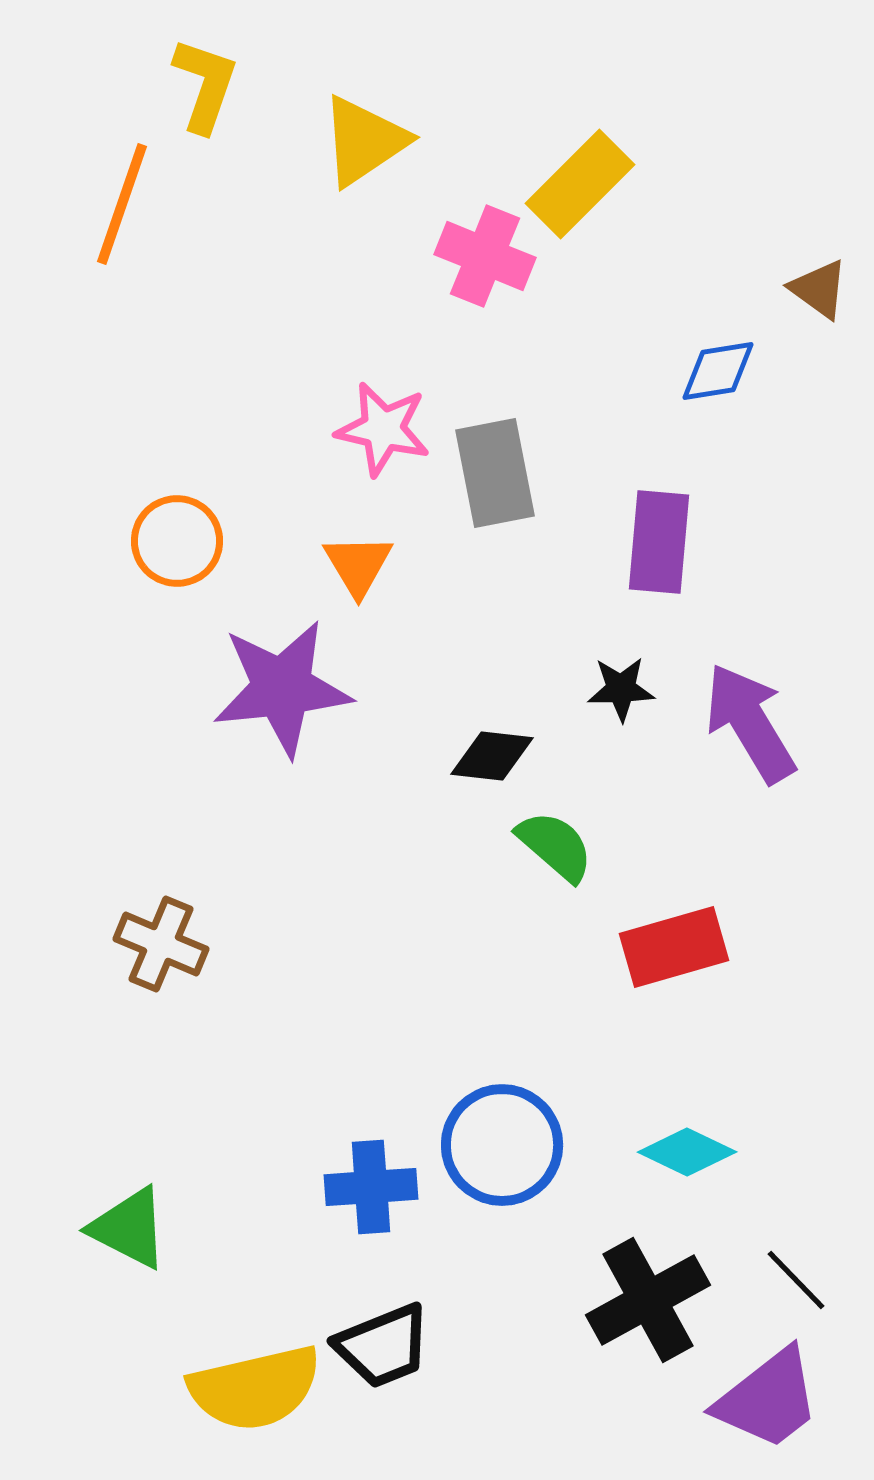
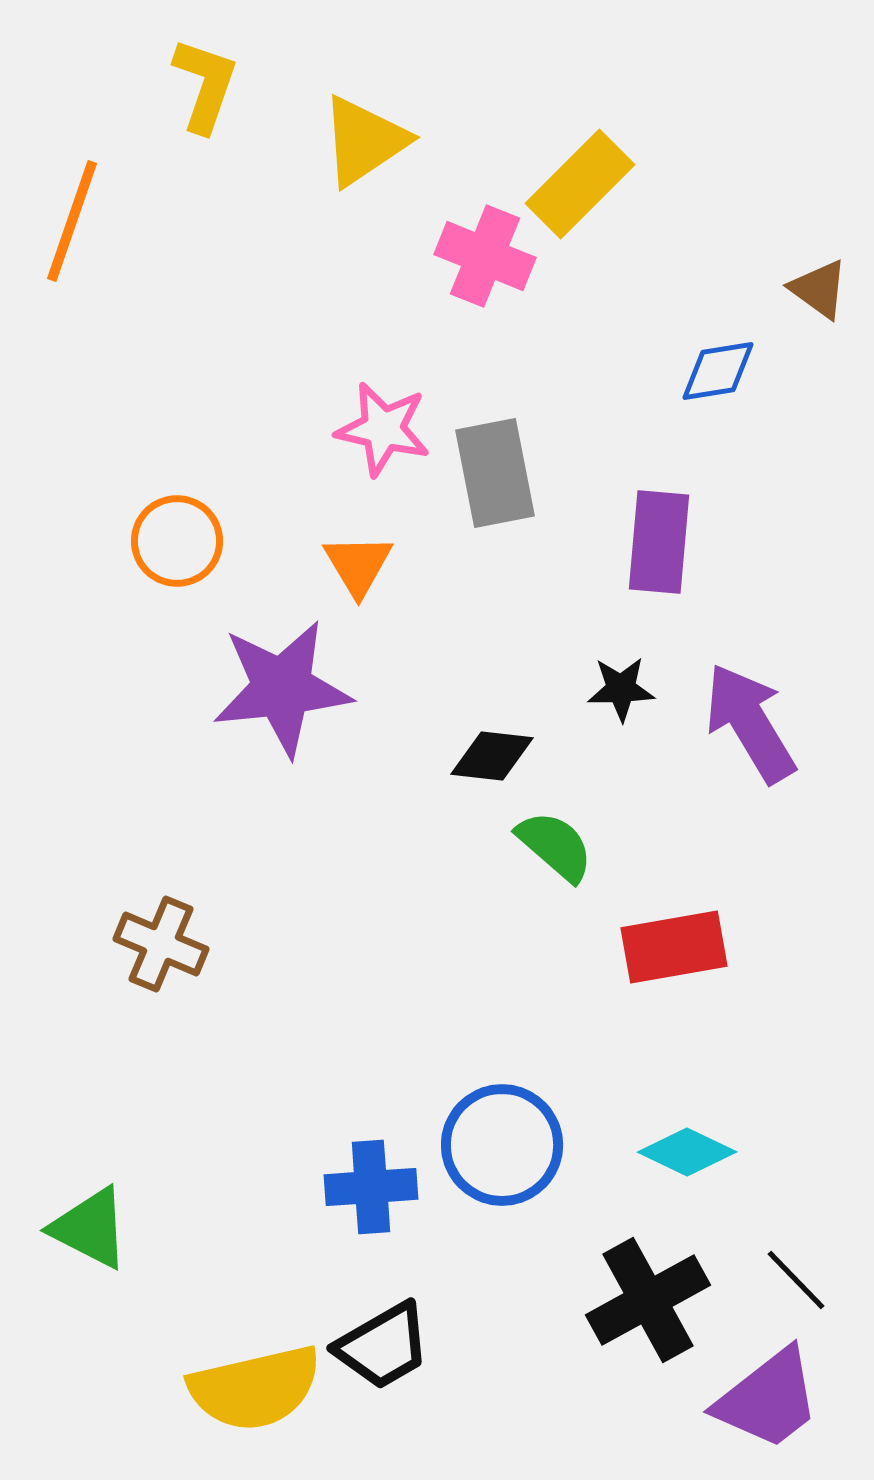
orange line: moved 50 px left, 17 px down
red rectangle: rotated 6 degrees clockwise
green triangle: moved 39 px left
black trapezoid: rotated 8 degrees counterclockwise
